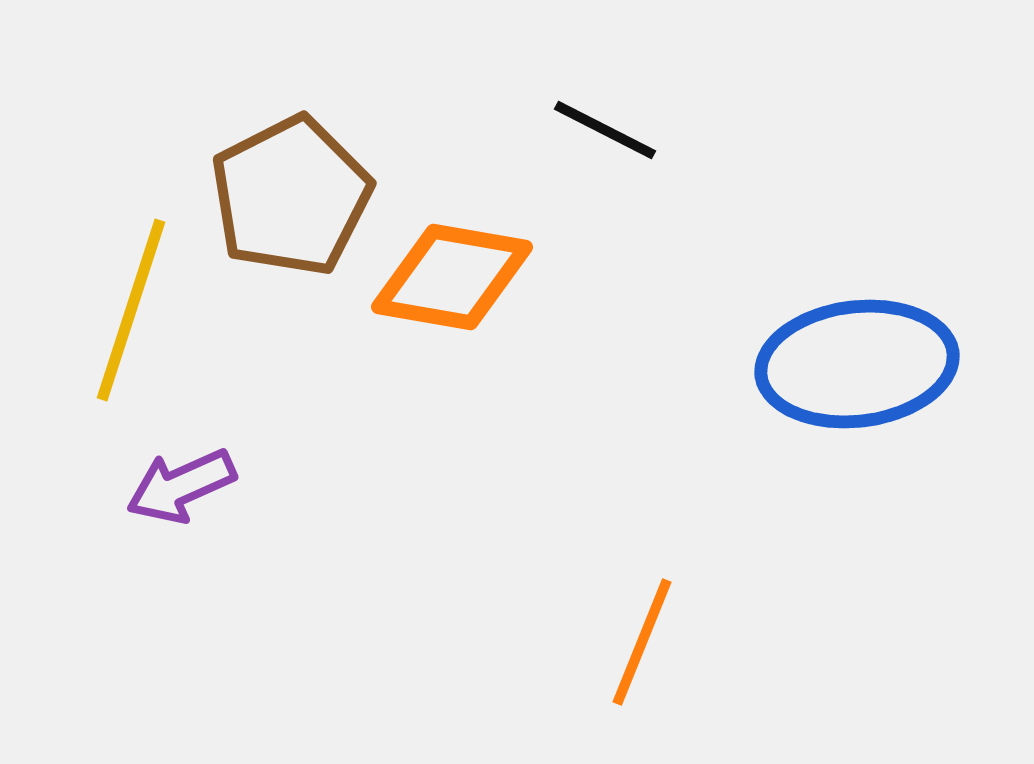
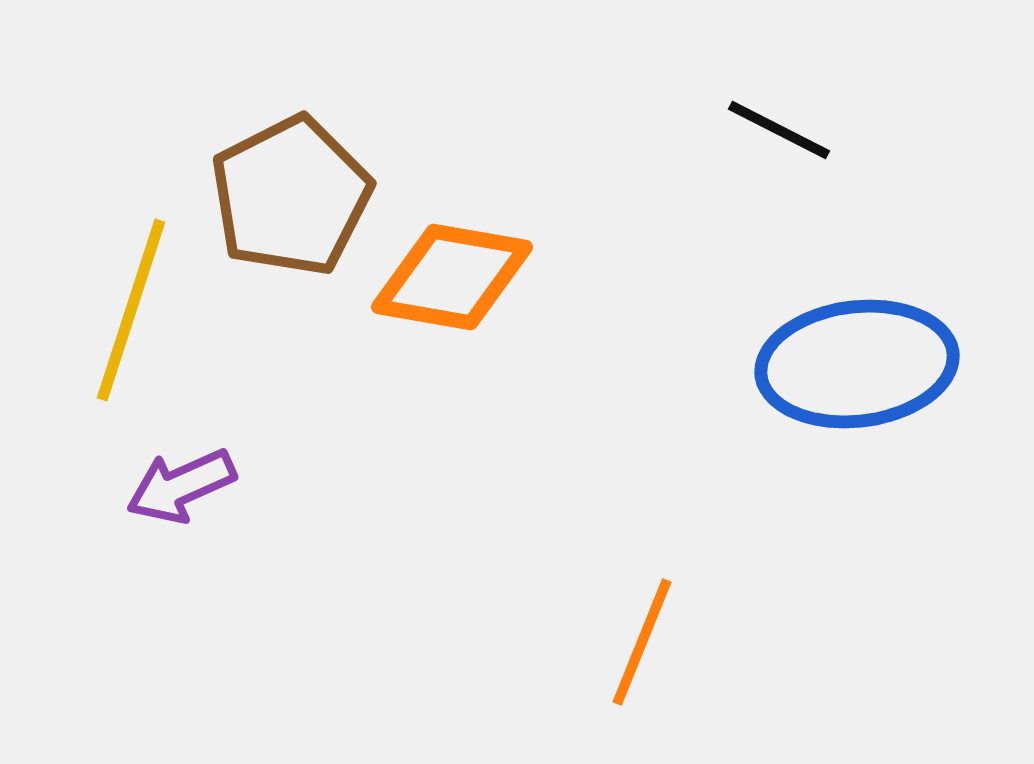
black line: moved 174 px right
